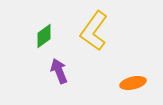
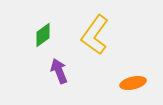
yellow L-shape: moved 1 px right, 4 px down
green diamond: moved 1 px left, 1 px up
